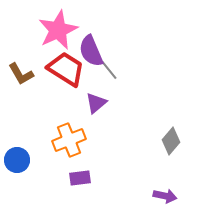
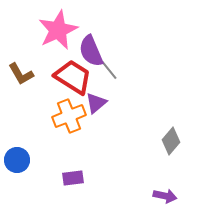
red trapezoid: moved 7 px right, 8 px down
orange cross: moved 24 px up
purple rectangle: moved 7 px left
